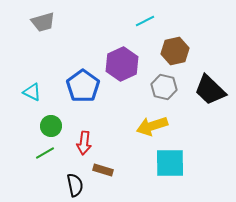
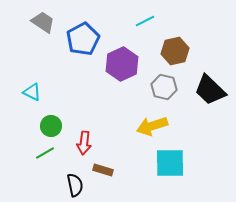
gray trapezoid: rotated 130 degrees counterclockwise
blue pentagon: moved 47 px up; rotated 8 degrees clockwise
